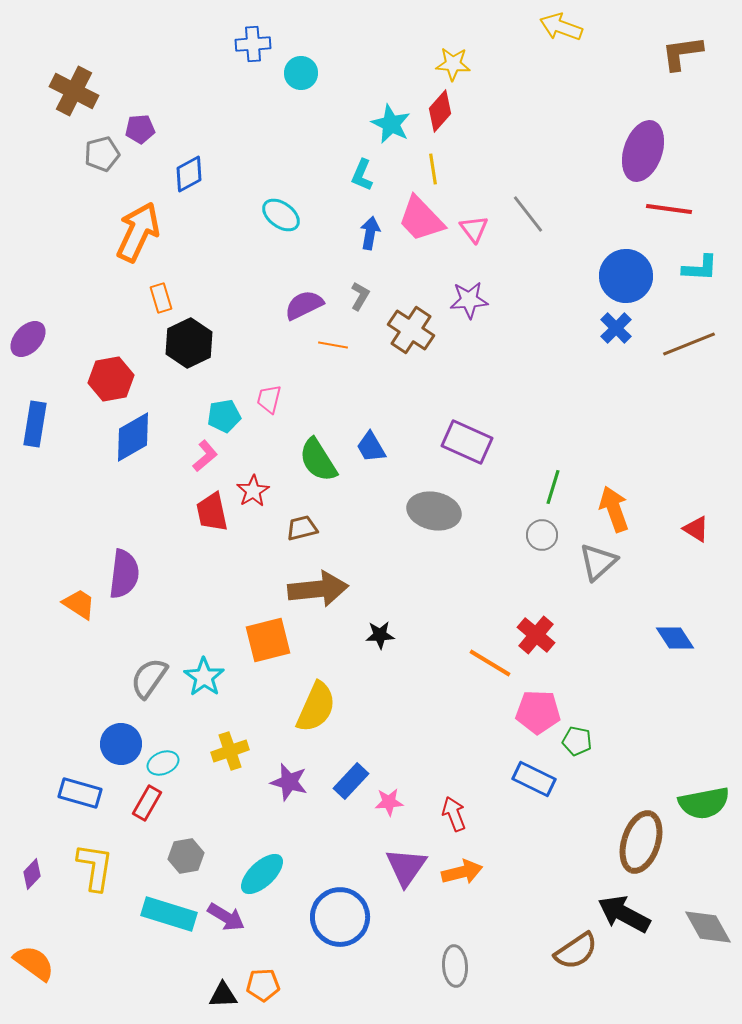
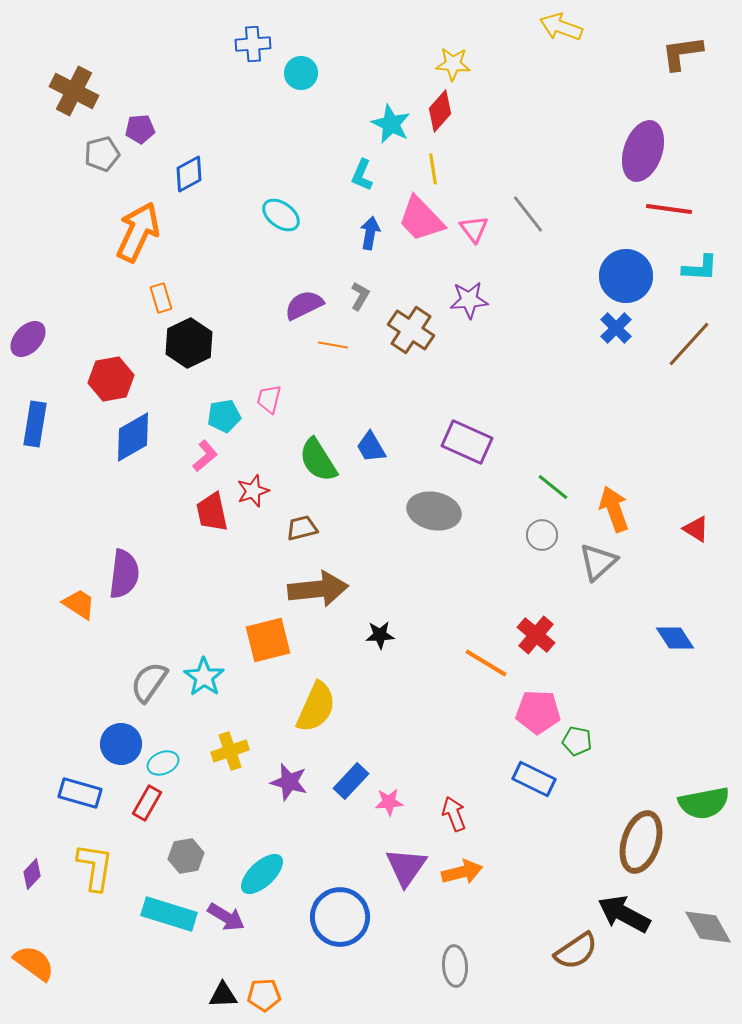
brown line at (689, 344): rotated 26 degrees counterclockwise
green line at (553, 487): rotated 68 degrees counterclockwise
red star at (253, 491): rotated 12 degrees clockwise
orange line at (490, 663): moved 4 px left
gray semicircle at (149, 678): moved 4 px down
orange pentagon at (263, 985): moved 1 px right, 10 px down
